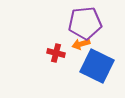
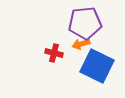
red cross: moved 2 px left
